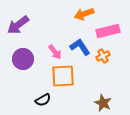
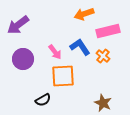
orange cross: rotated 24 degrees counterclockwise
